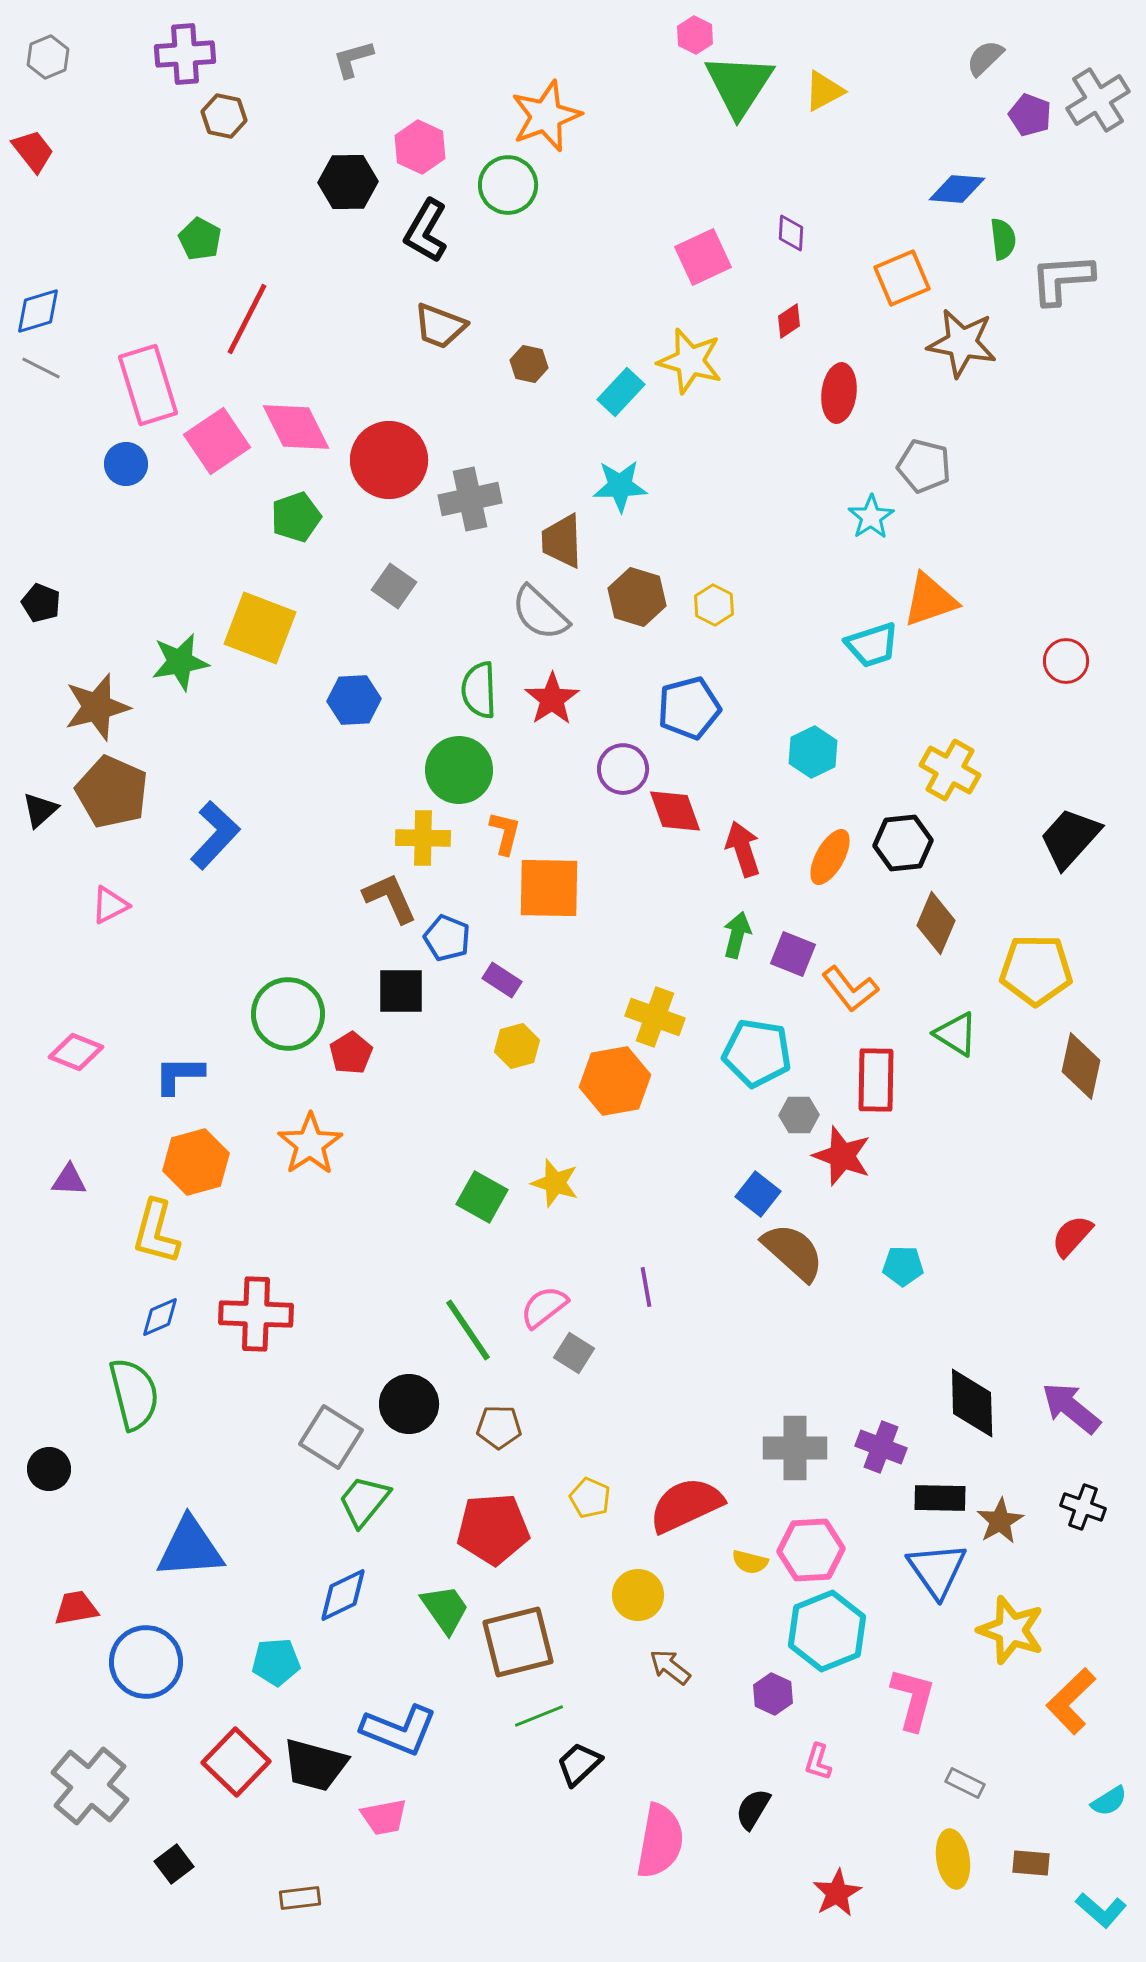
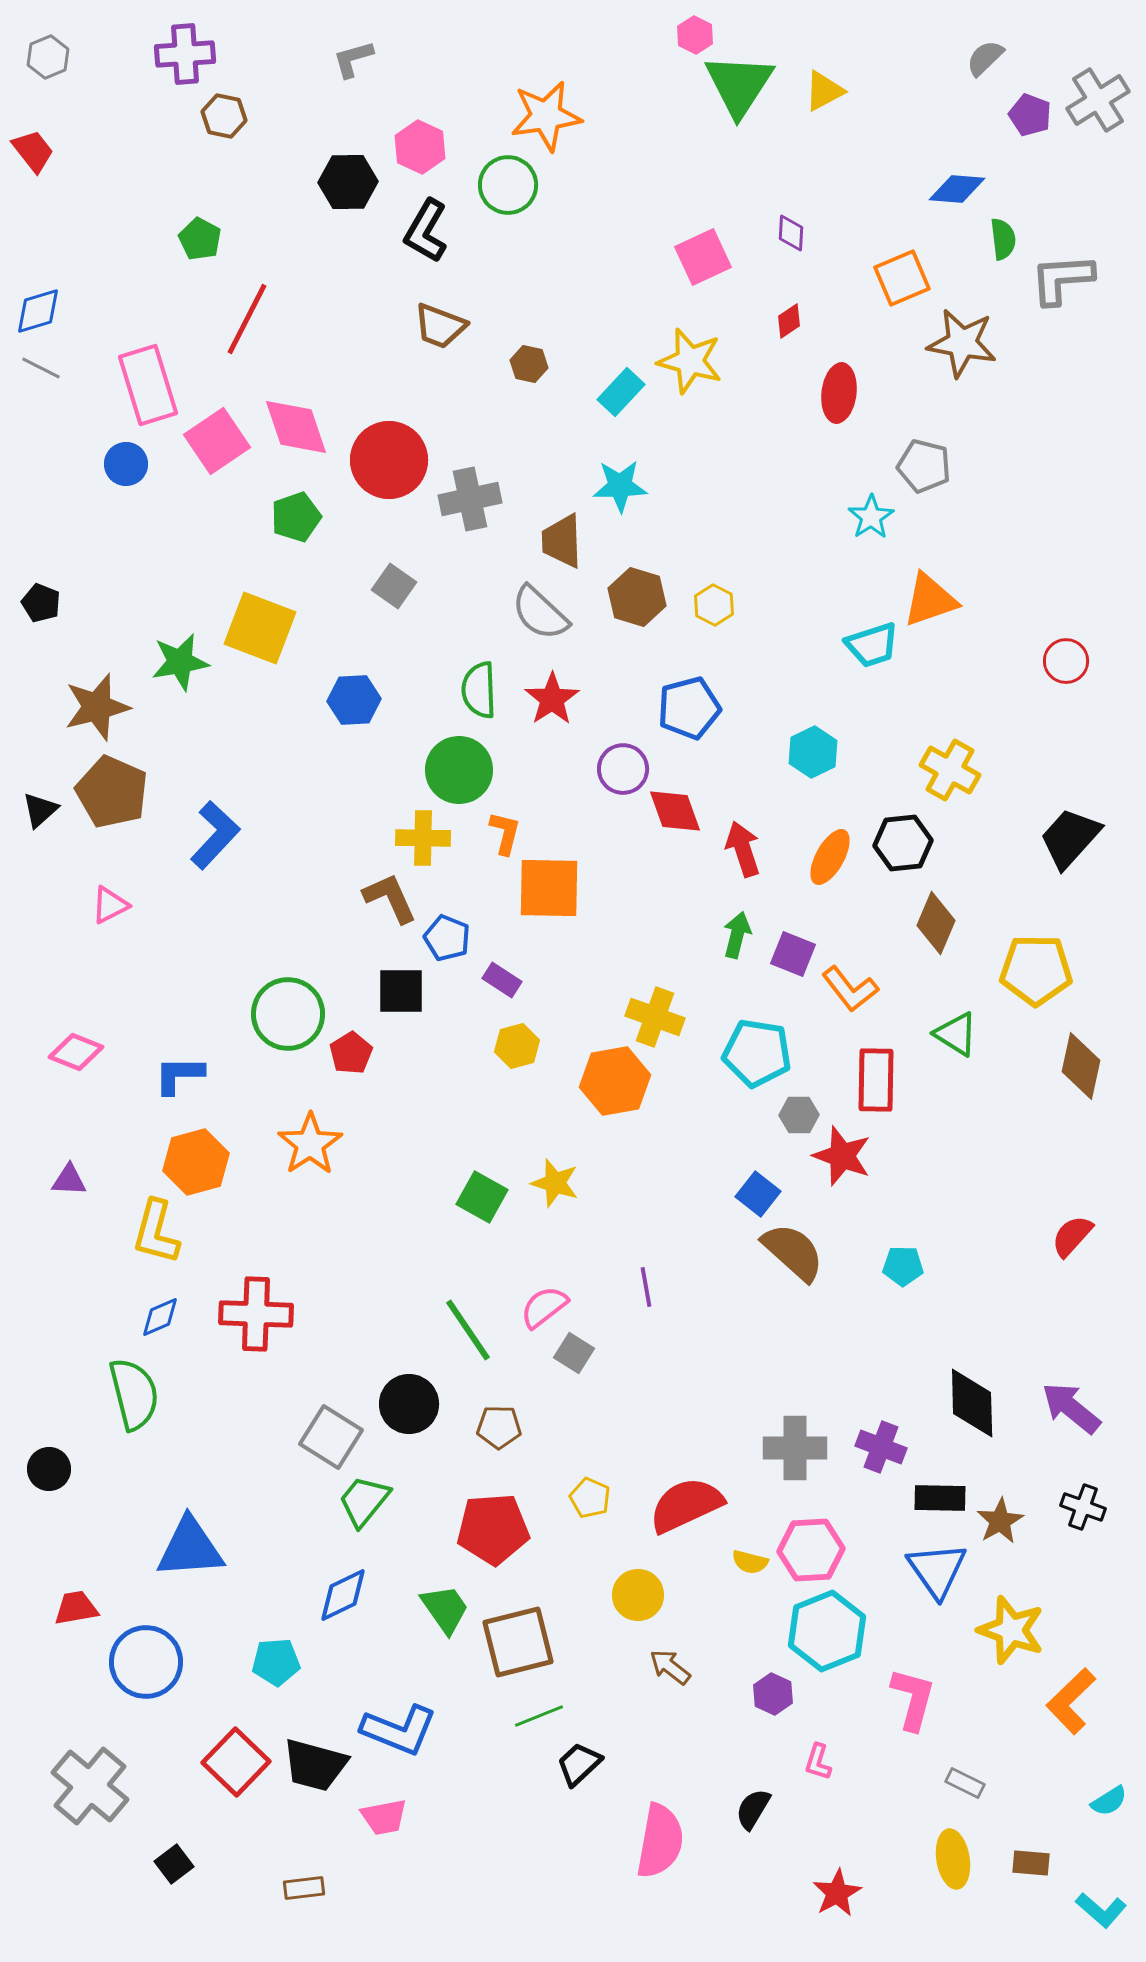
orange star at (546, 116): rotated 12 degrees clockwise
pink diamond at (296, 427): rotated 8 degrees clockwise
brown rectangle at (300, 1898): moved 4 px right, 10 px up
